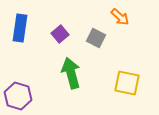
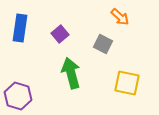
gray square: moved 7 px right, 6 px down
